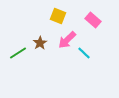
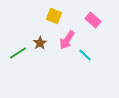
yellow square: moved 4 px left
pink arrow: rotated 12 degrees counterclockwise
cyan line: moved 1 px right, 2 px down
